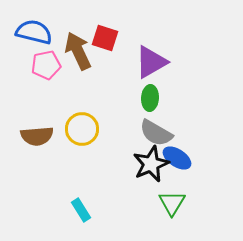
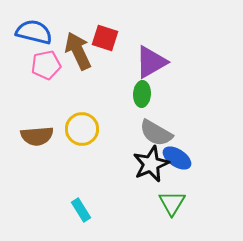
green ellipse: moved 8 px left, 4 px up
